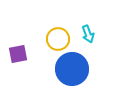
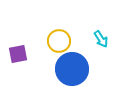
cyan arrow: moved 13 px right, 5 px down; rotated 12 degrees counterclockwise
yellow circle: moved 1 px right, 2 px down
